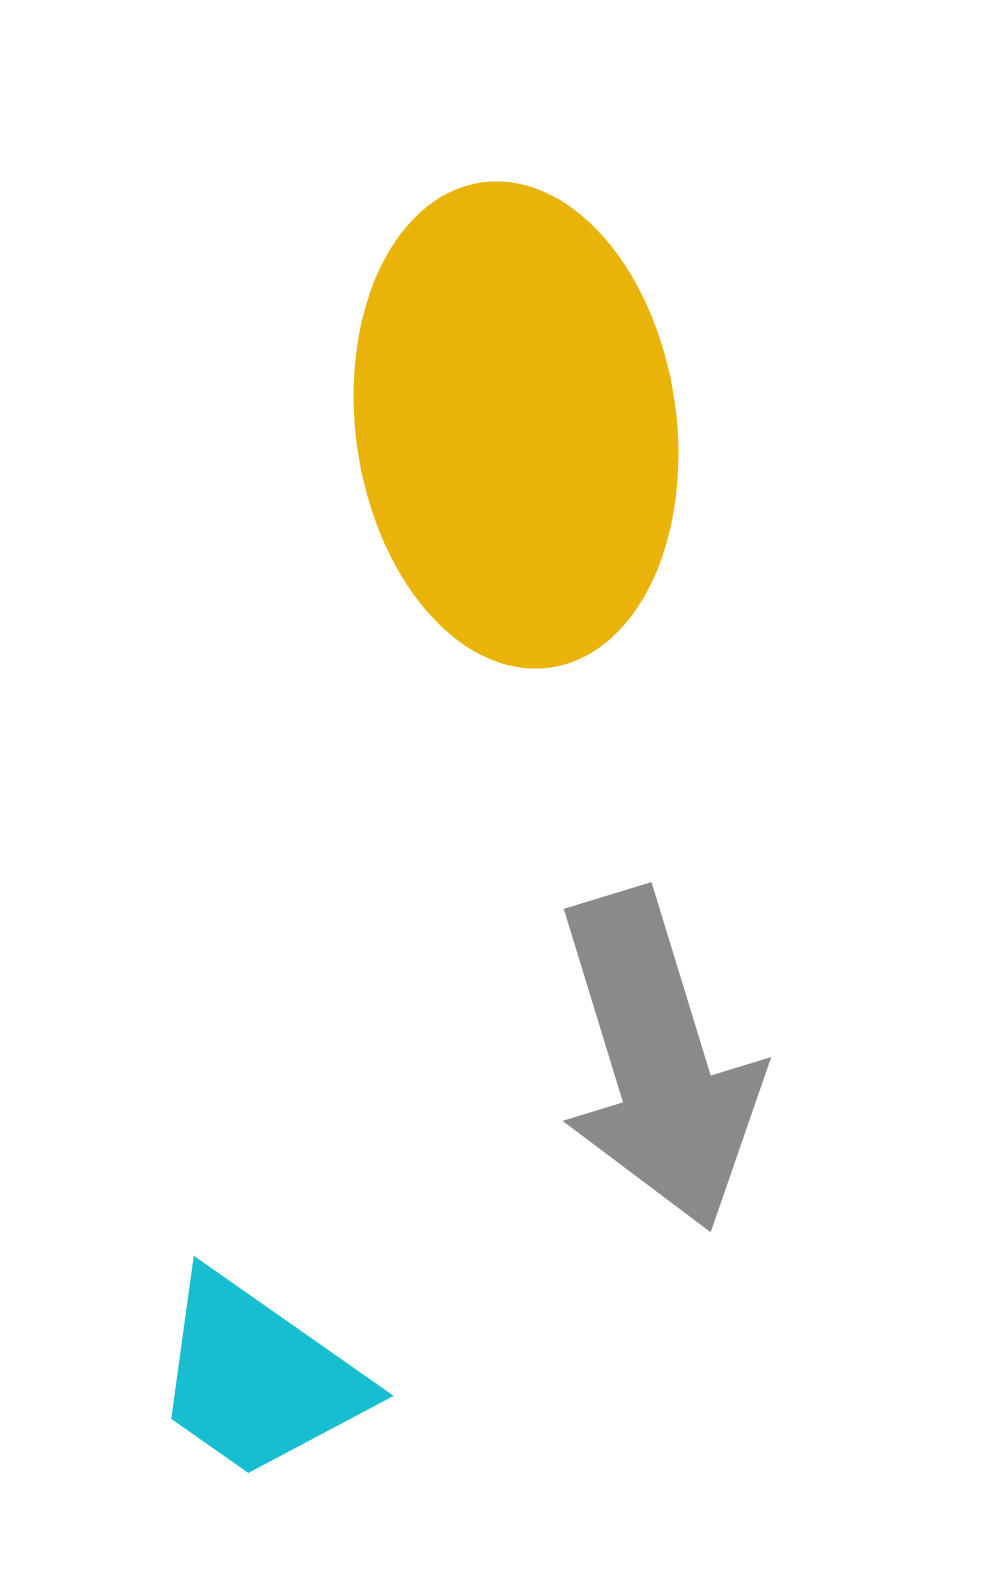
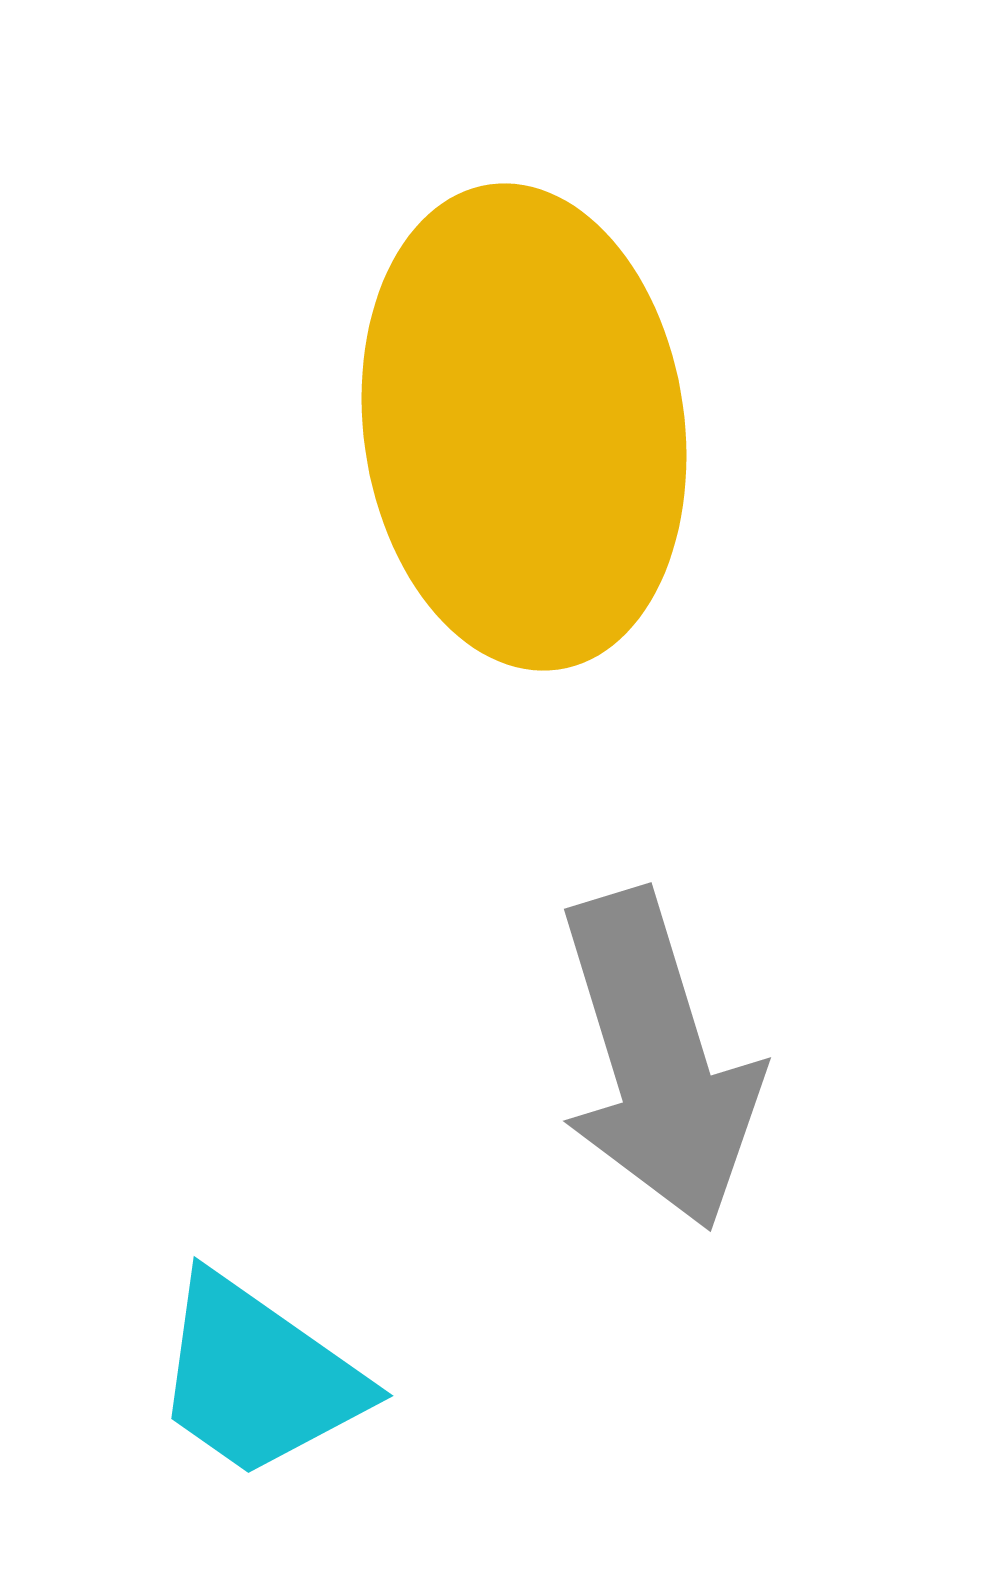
yellow ellipse: moved 8 px right, 2 px down
